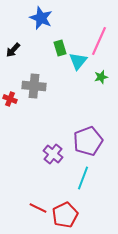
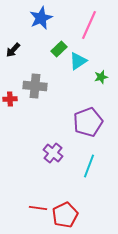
blue star: rotated 25 degrees clockwise
pink line: moved 10 px left, 16 px up
green rectangle: moved 1 px left, 1 px down; rotated 63 degrees clockwise
cyan triangle: rotated 18 degrees clockwise
gray cross: moved 1 px right
red cross: rotated 24 degrees counterclockwise
purple pentagon: moved 19 px up
purple cross: moved 1 px up
cyan line: moved 6 px right, 12 px up
red line: rotated 18 degrees counterclockwise
